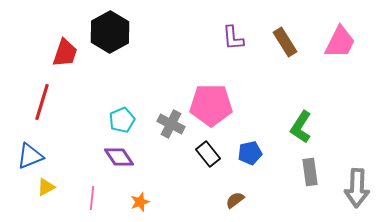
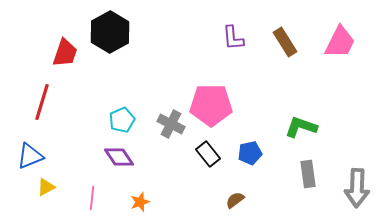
green L-shape: rotated 76 degrees clockwise
gray rectangle: moved 2 px left, 2 px down
